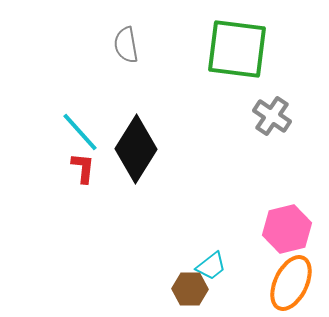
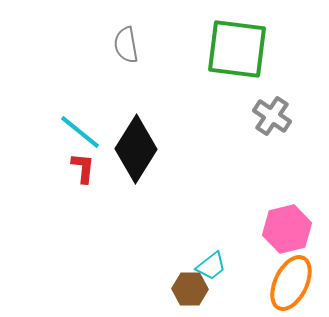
cyan line: rotated 9 degrees counterclockwise
